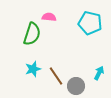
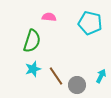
green semicircle: moved 7 px down
cyan arrow: moved 2 px right, 3 px down
gray circle: moved 1 px right, 1 px up
